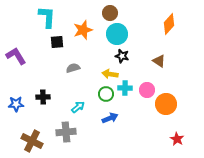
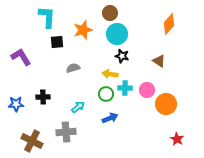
purple L-shape: moved 5 px right, 1 px down
